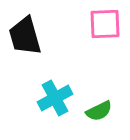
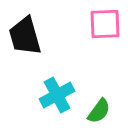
cyan cross: moved 2 px right, 3 px up
green semicircle: rotated 28 degrees counterclockwise
